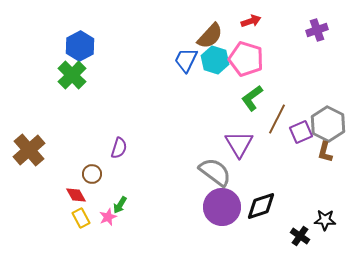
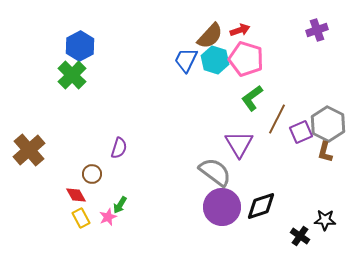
red arrow: moved 11 px left, 9 px down
